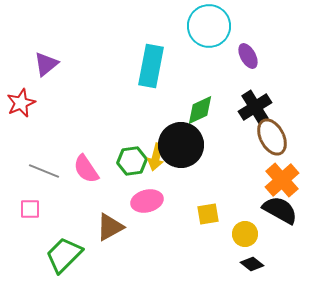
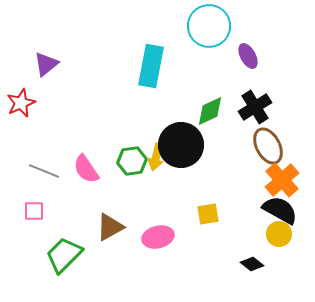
green diamond: moved 10 px right, 1 px down
brown ellipse: moved 4 px left, 9 px down
pink ellipse: moved 11 px right, 36 px down
pink square: moved 4 px right, 2 px down
yellow circle: moved 34 px right
